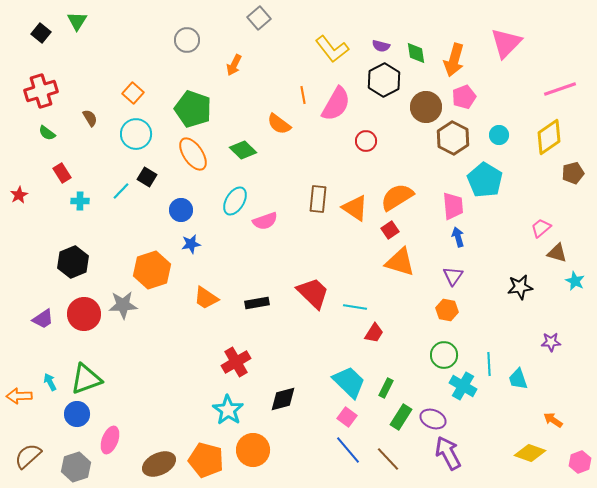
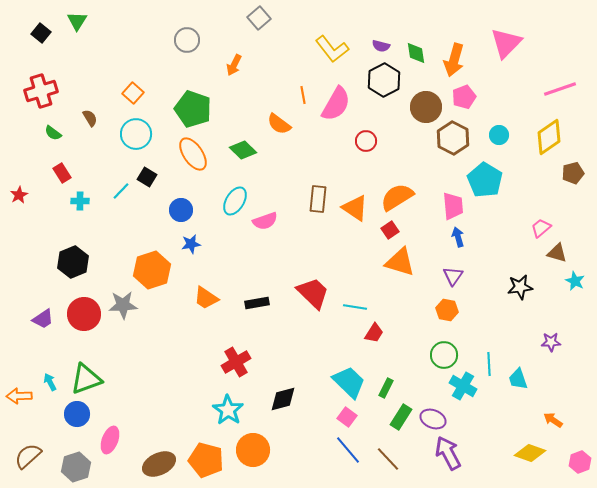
green semicircle at (47, 133): moved 6 px right
